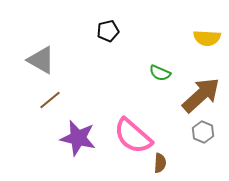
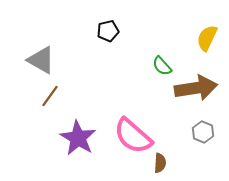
yellow semicircle: rotated 112 degrees clockwise
green semicircle: moved 2 px right, 7 px up; rotated 25 degrees clockwise
brown arrow: moved 5 px left, 7 px up; rotated 33 degrees clockwise
brown line: moved 4 px up; rotated 15 degrees counterclockwise
purple star: rotated 18 degrees clockwise
